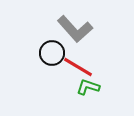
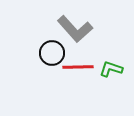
red line: rotated 32 degrees counterclockwise
green L-shape: moved 23 px right, 18 px up
